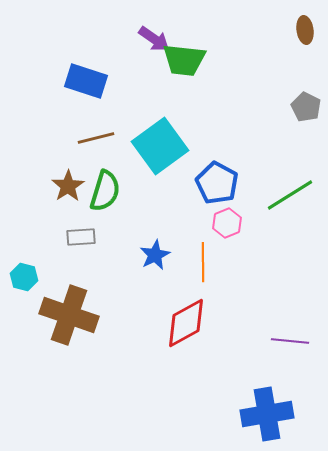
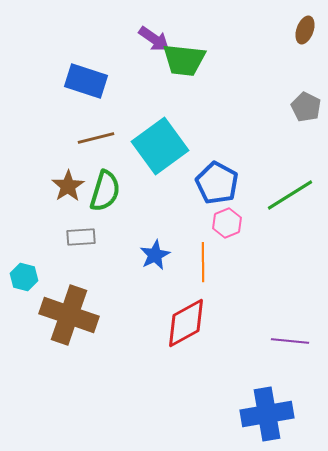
brown ellipse: rotated 28 degrees clockwise
